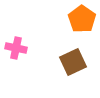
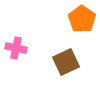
brown square: moved 7 px left
